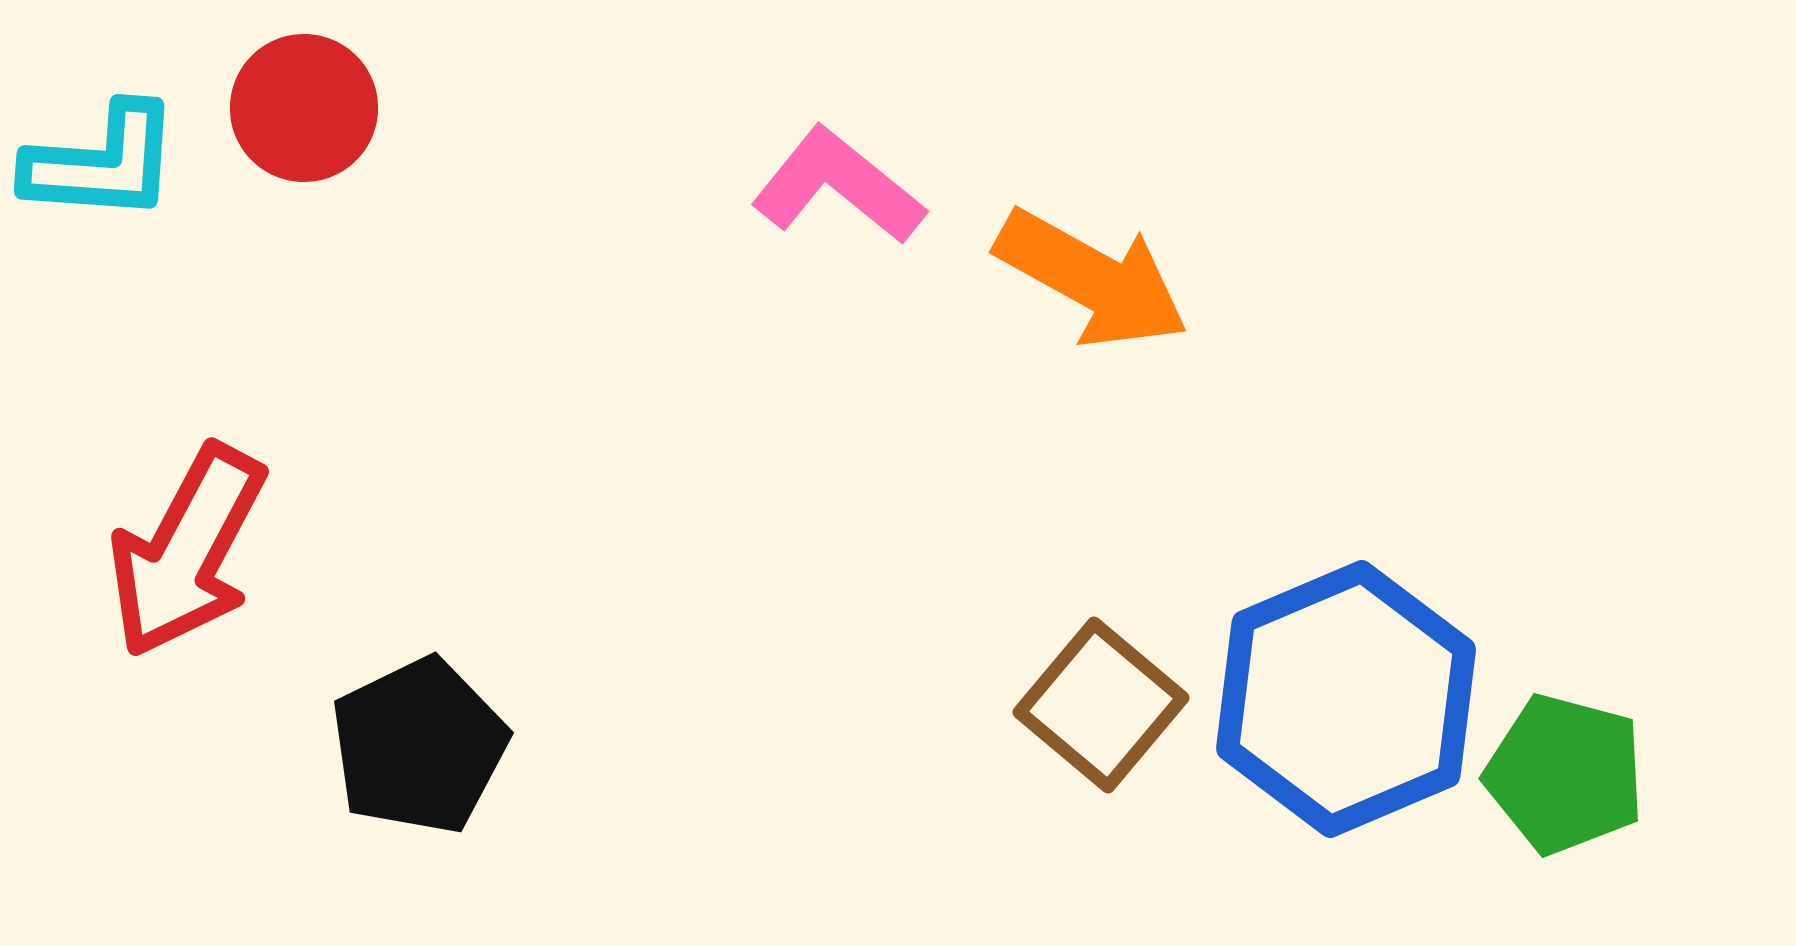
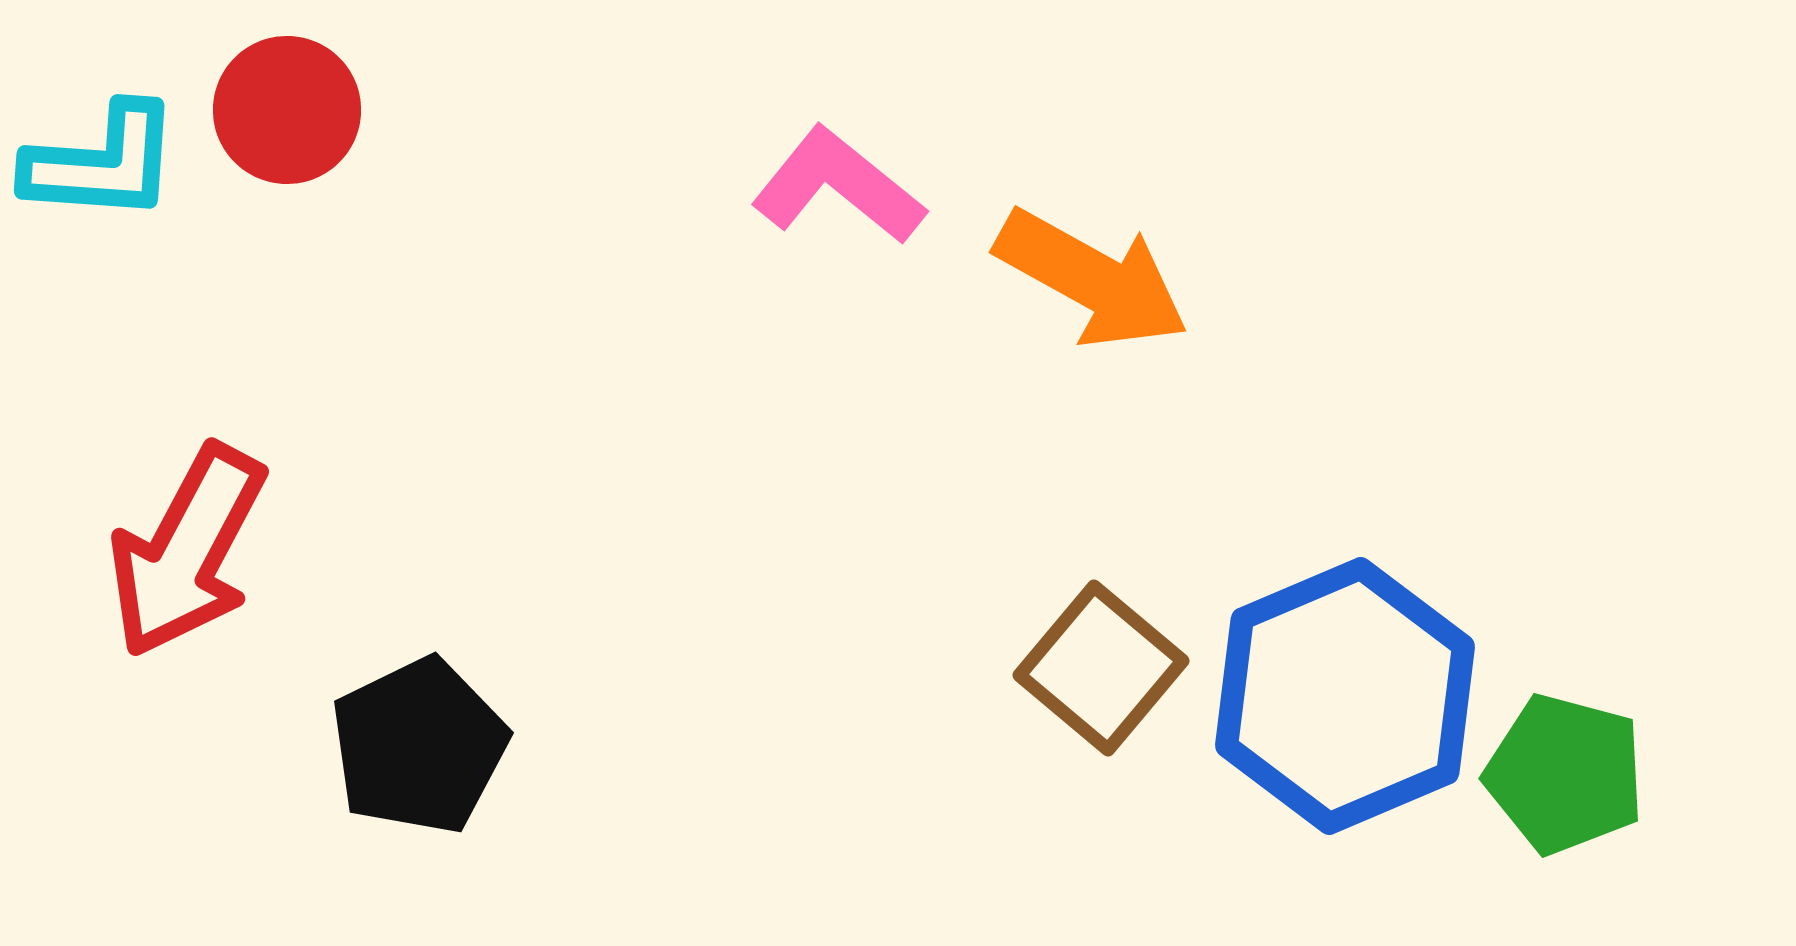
red circle: moved 17 px left, 2 px down
blue hexagon: moved 1 px left, 3 px up
brown square: moved 37 px up
